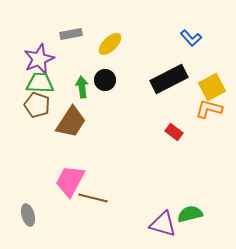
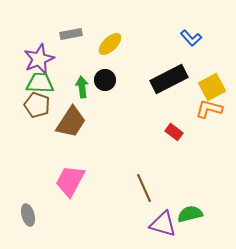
brown line: moved 51 px right, 10 px up; rotated 52 degrees clockwise
